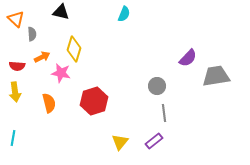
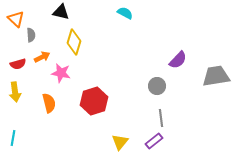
cyan semicircle: moved 1 px right, 1 px up; rotated 84 degrees counterclockwise
gray semicircle: moved 1 px left, 1 px down
yellow diamond: moved 7 px up
purple semicircle: moved 10 px left, 2 px down
red semicircle: moved 1 px right, 2 px up; rotated 21 degrees counterclockwise
gray line: moved 3 px left, 5 px down
